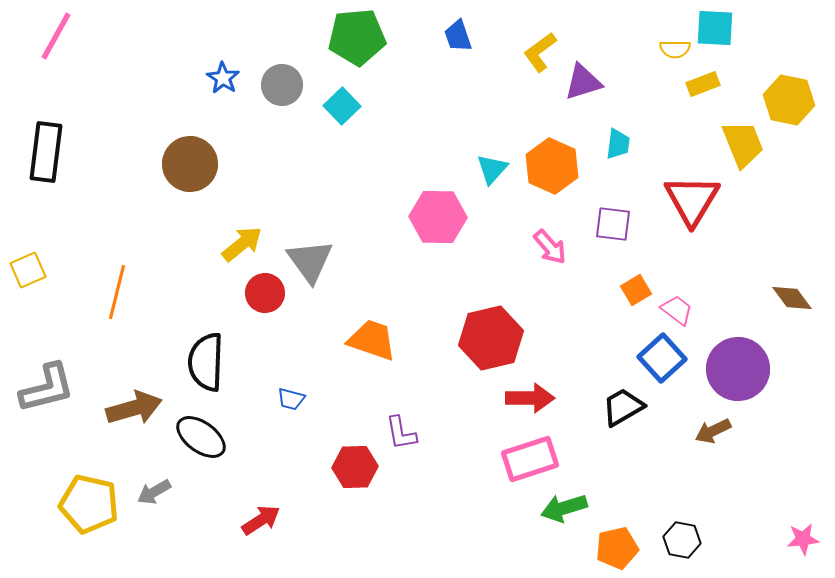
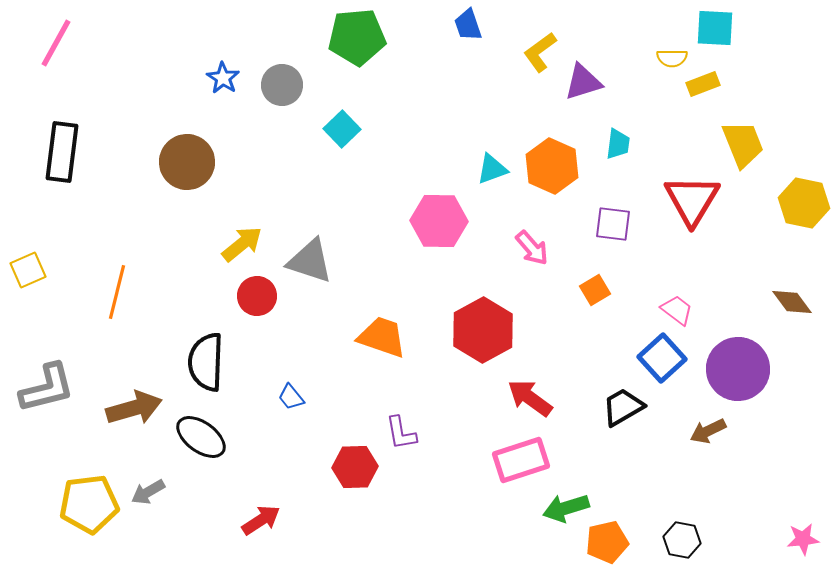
pink line at (56, 36): moved 7 px down
blue trapezoid at (458, 36): moved 10 px right, 11 px up
yellow semicircle at (675, 49): moved 3 px left, 9 px down
yellow hexagon at (789, 100): moved 15 px right, 103 px down
cyan square at (342, 106): moved 23 px down
black rectangle at (46, 152): moved 16 px right
brown circle at (190, 164): moved 3 px left, 2 px up
cyan triangle at (492, 169): rotated 28 degrees clockwise
pink hexagon at (438, 217): moved 1 px right, 4 px down
pink arrow at (550, 247): moved 18 px left, 1 px down
gray triangle at (310, 261): rotated 36 degrees counterclockwise
orange square at (636, 290): moved 41 px left
red circle at (265, 293): moved 8 px left, 3 px down
brown diamond at (792, 298): moved 4 px down
red hexagon at (491, 338): moved 8 px left, 8 px up; rotated 16 degrees counterclockwise
orange trapezoid at (372, 340): moved 10 px right, 3 px up
red arrow at (530, 398): rotated 144 degrees counterclockwise
blue trapezoid at (291, 399): moved 2 px up; rotated 36 degrees clockwise
brown arrow at (713, 431): moved 5 px left
pink rectangle at (530, 459): moved 9 px left, 1 px down
gray arrow at (154, 492): moved 6 px left
yellow pentagon at (89, 504): rotated 20 degrees counterclockwise
green arrow at (564, 508): moved 2 px right
orange pentagon at (617, 548): moved 10 px left, 6 px up
